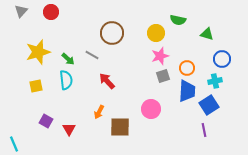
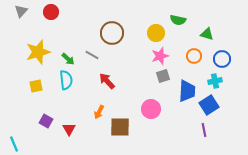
orange circle: moved 7 px right, 12 px up
